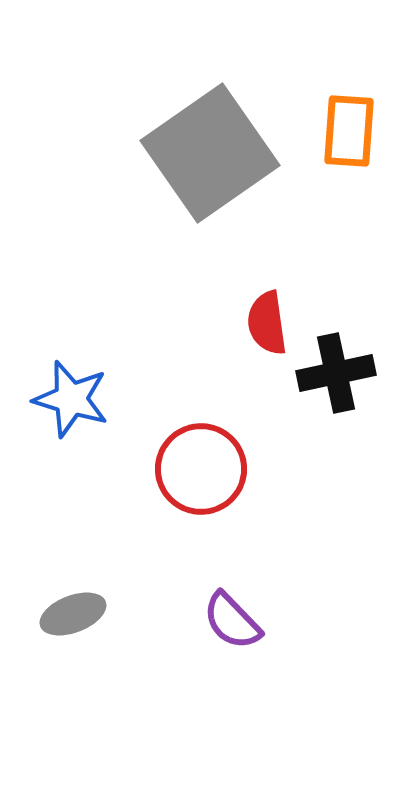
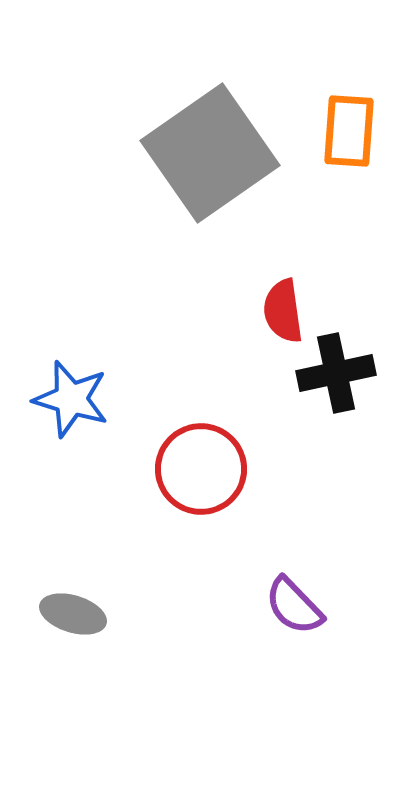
red semicircle: moved 16 px right, 12 px up
gray ellipse: rotated 38 degrees clockwise
purple semicircle: moved 62 px right, 15 px up
